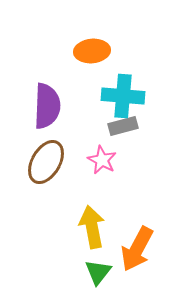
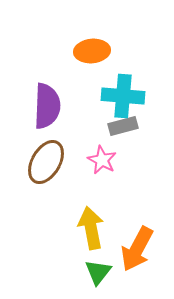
yellow arrow: moved 1 px left, 1 px down
